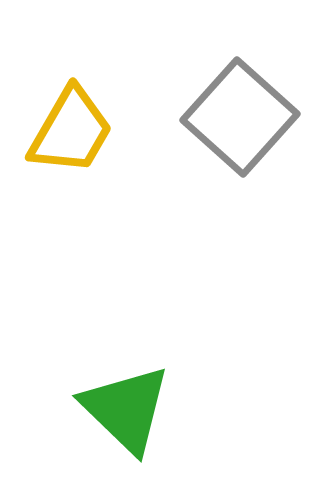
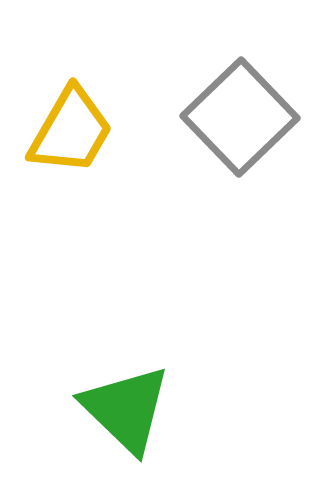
gray square: rotated 4 degrees clockwise
